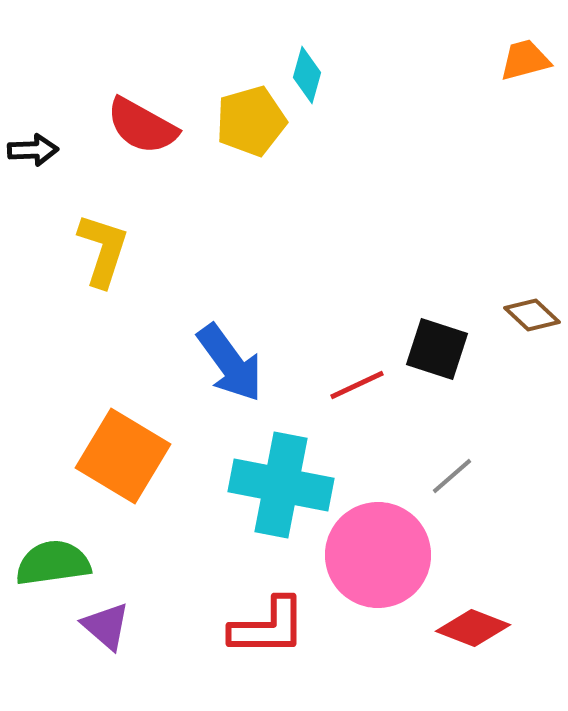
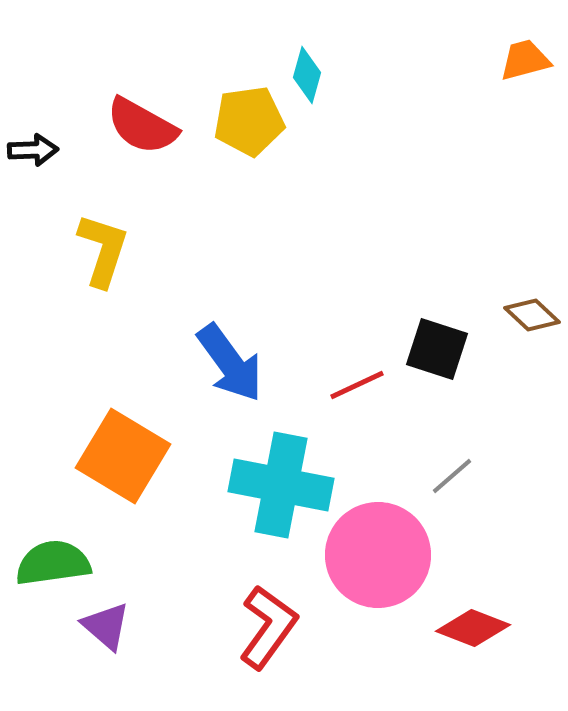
yellow pentagon: moved 2 px left; rotated 8 degrees clockwise
red L-shape: rotated 54 degrees counterclockwise
